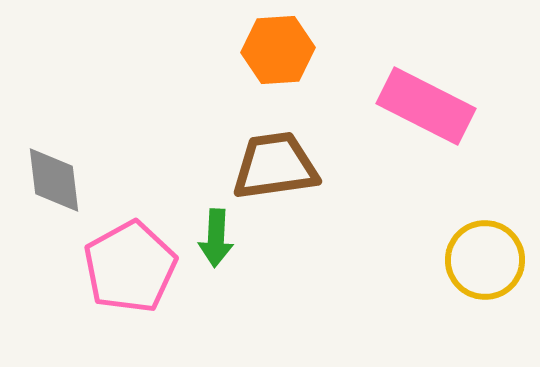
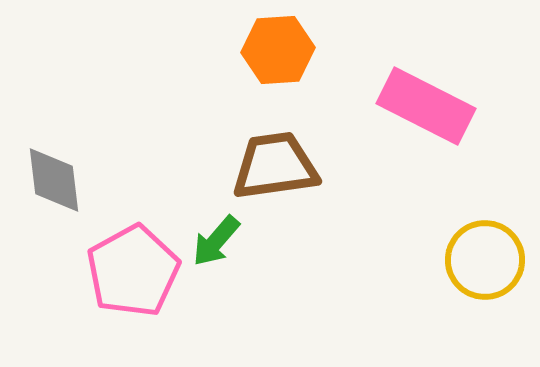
green arrow: moved 3 px down; rotated 38 degrees clockwise
pink pentagon: moved 3 px right, 4 px down
